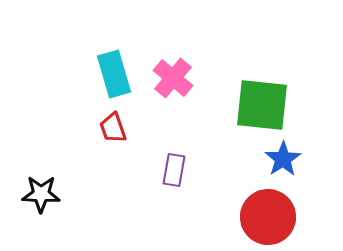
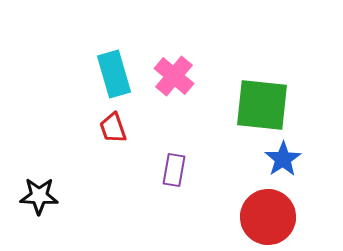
pink cross: moved 1 px right, 2 px up
black star: moved 2 px left, 2 px down
